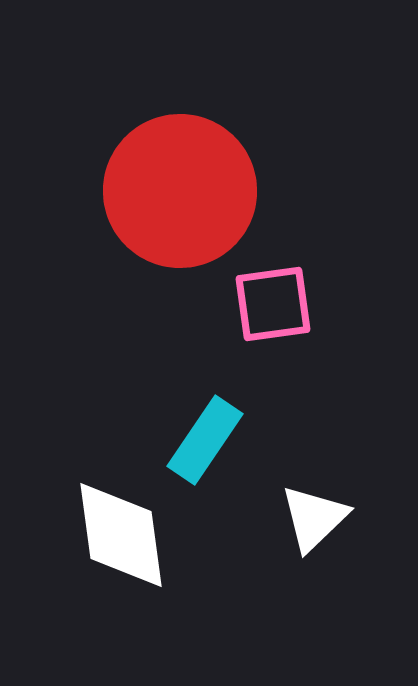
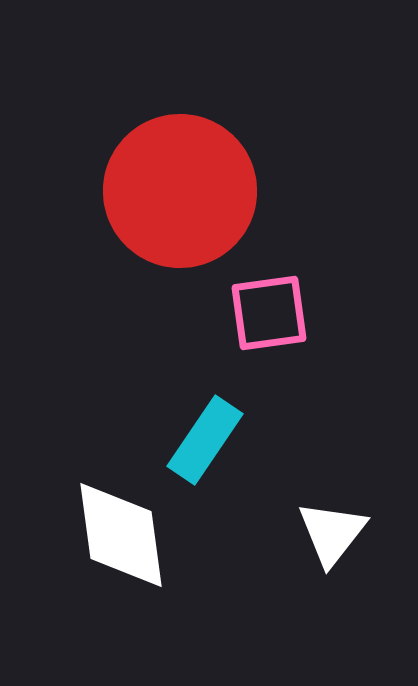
pink square: moved 4 px left, 9 px down
white triangle: moved 18 px right, 15 px down; rotated 8 degrees counterclockwise
